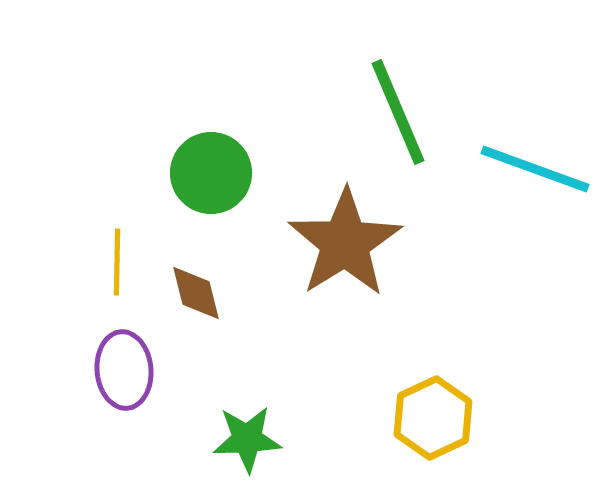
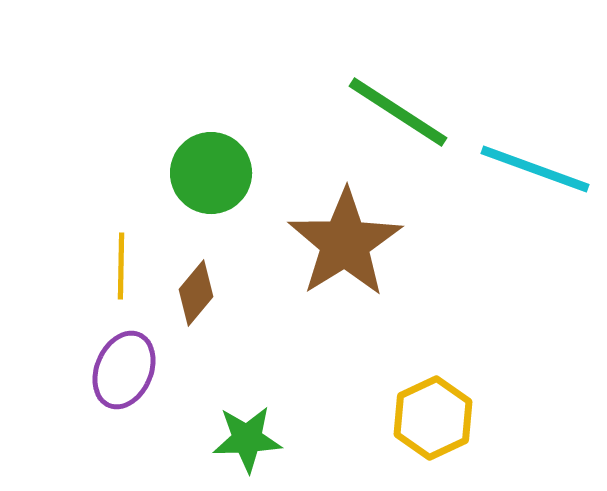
green line: rotated 34 degrees counterclockwise
yellow line: moved 4 px right, 4 px down
brown diamond: rotated 54 degrees clockwise
purple ellipse: rotated 28 degrees clockwise
